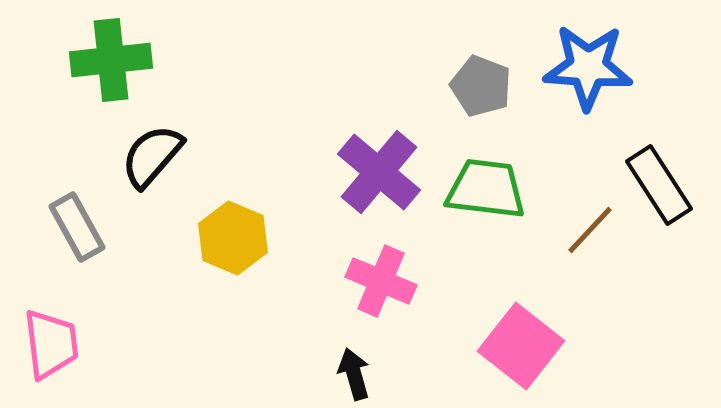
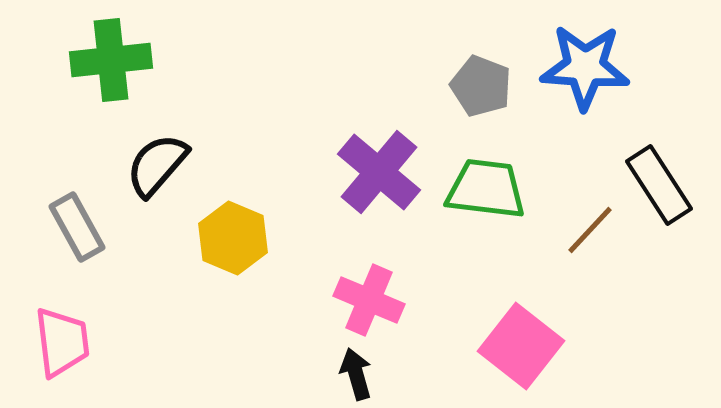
blue star: moved 3 px left
black semicircle: moved 5 px right, 9 px down
pink cross: moved 12 px left, 19 px down
pink trapezoid: moved 11 px right, 2 px up
black arrow: moved 2 px right
